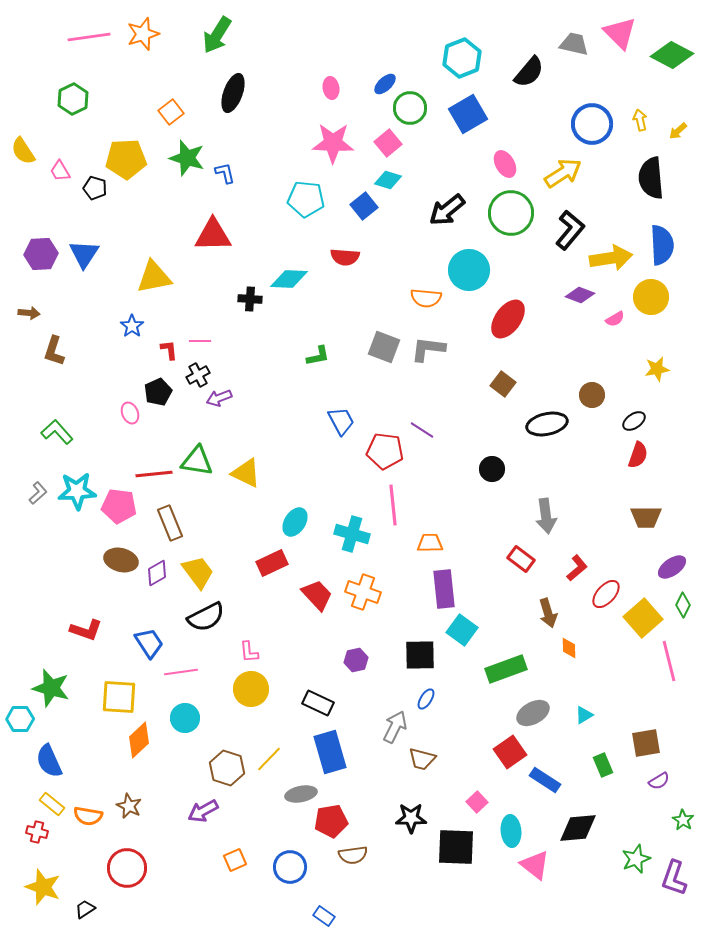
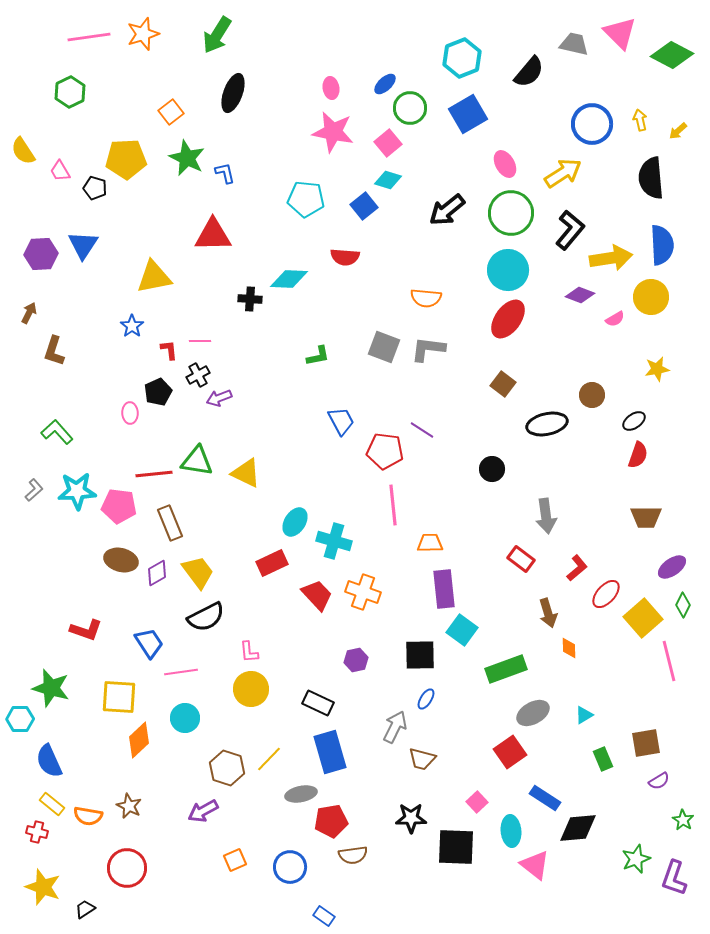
green hexagon at (73, 99): moved 3 px left, 7 px up
pink star at (333, 143): moved 11 px up; rotated 9 degrees clockwise
green star at (187, 158): rotated 9 degrees clockwise
blue triangle at (84, 254): moved 1 px left, 9 px up
cyan circle at (469, 270): moved 39 px right
brown arrow at (29, 313): rotated 70 degrees counterclockwise
pink ellipse at (130, 413): rotated 20 degrees clockwise
gray L-shape at (38, 493): moved 4 px left, 3 px up
cyan cross at (352, 534): moved 18 px left, 7 px down
green rectangle at (603, 765): moved 6 px up
blue rectangle at (545, 780): moved 18 px down
